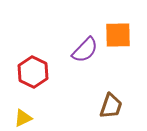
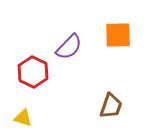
purple semicircle: moved 16 px left, 3 px up
yellow triangle: rotated 42 degrees clockwise
